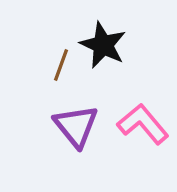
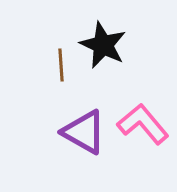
brown line: rotated 24 degrees counterclockwise
purple triangle: moved 8 px right, 6 px down; rotated 21 degrees counterclockwise
